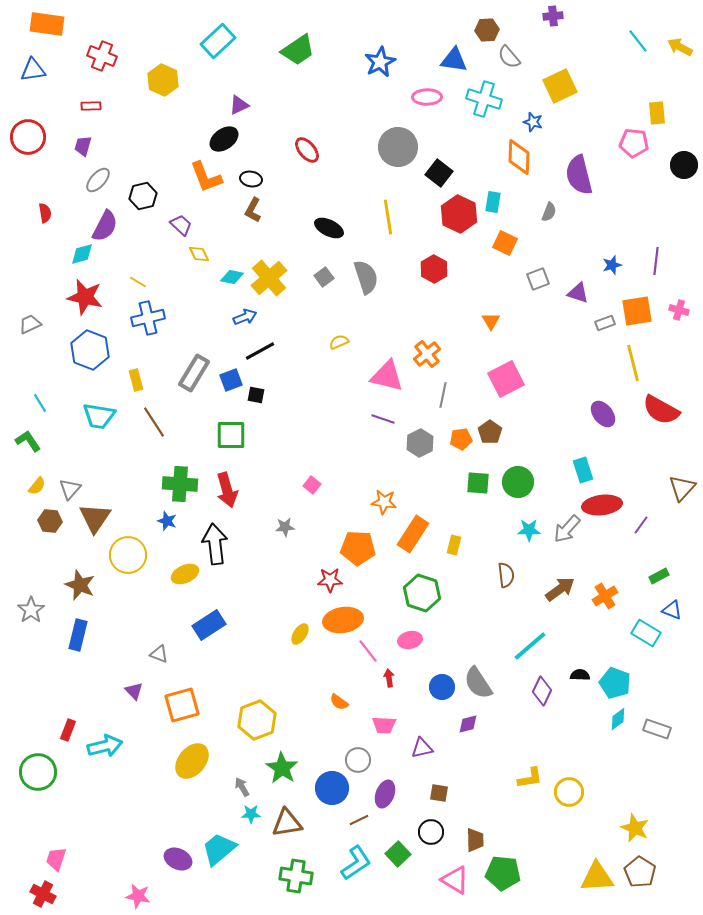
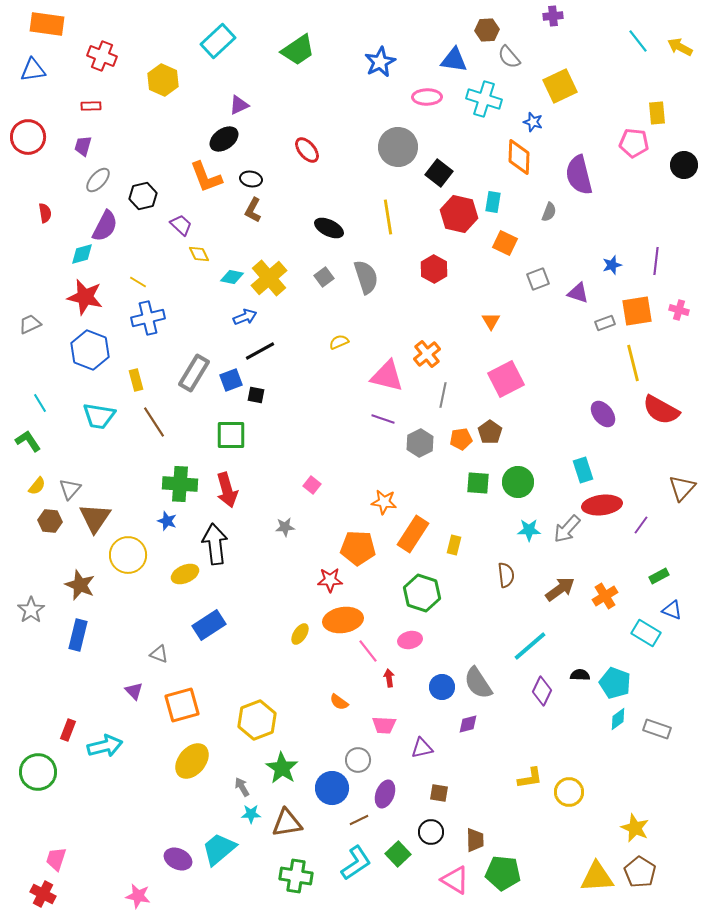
red hexagon at (459, 214): rotated 12 degrees counterclockwise
